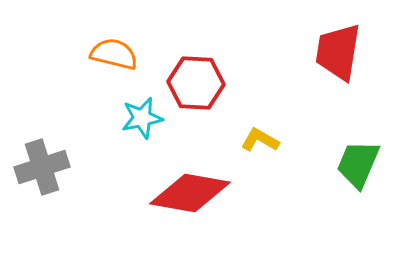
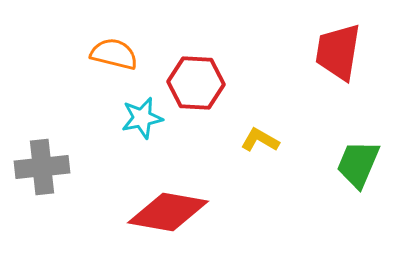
gray cross: rotated 12 degrees clockwise
red diamond: moved 22 px left, 19 px down
